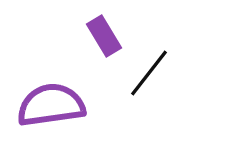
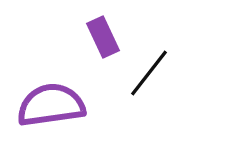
purple rectangle: moved 1 px left, 1 px down; rotated 6 degrees clockwise
